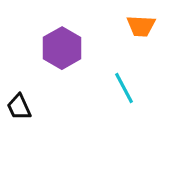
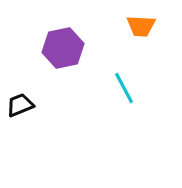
purple hexagon: moved 1 px right; rotated 18 degrees clockwise
black trapezoid: moved 1 px right, 2 px up; rotated 92 degrees clockwise
